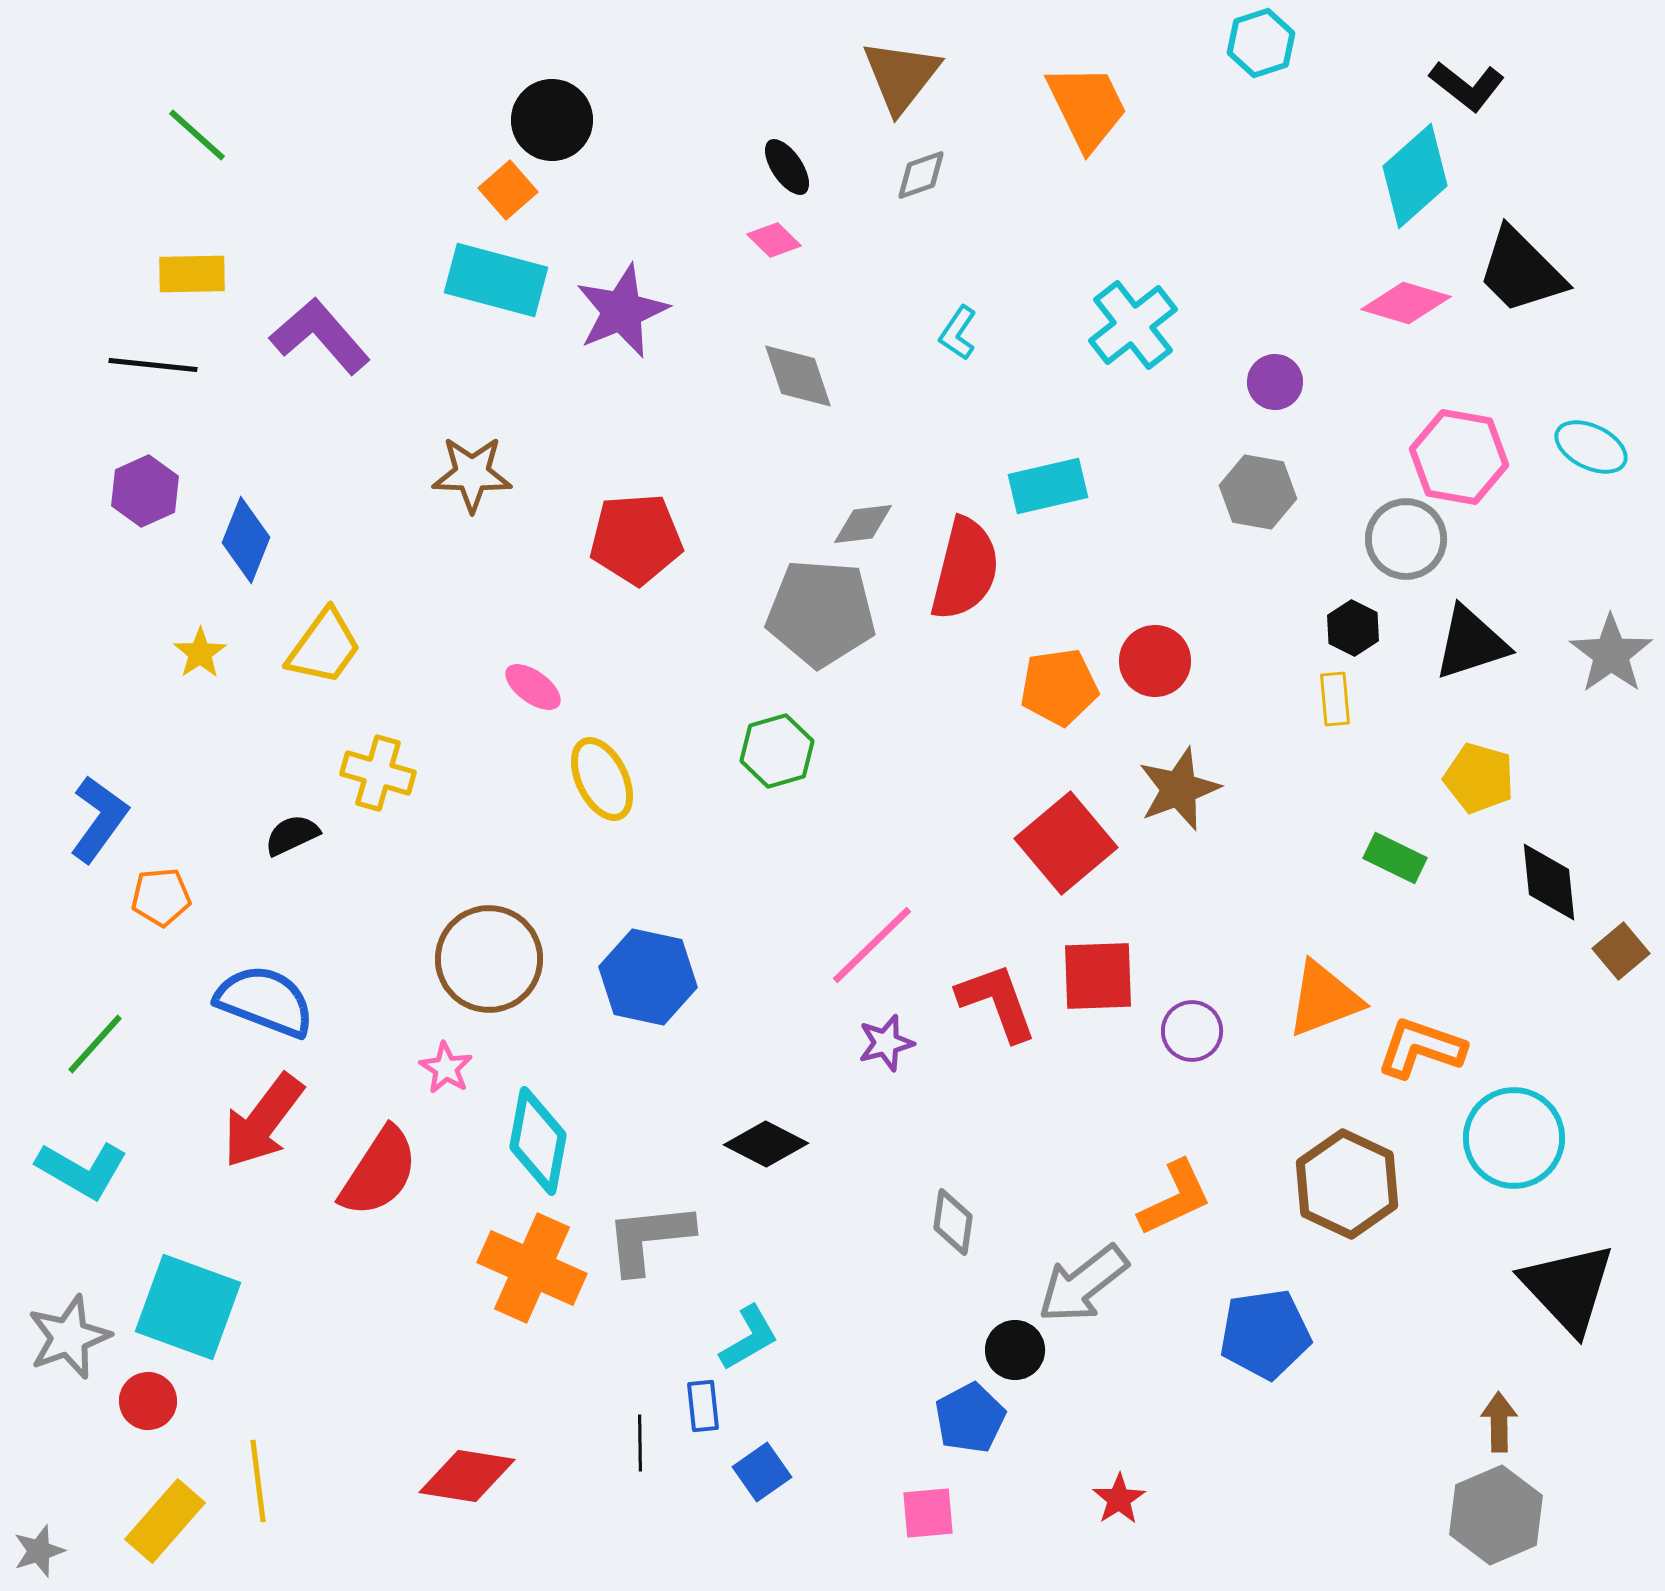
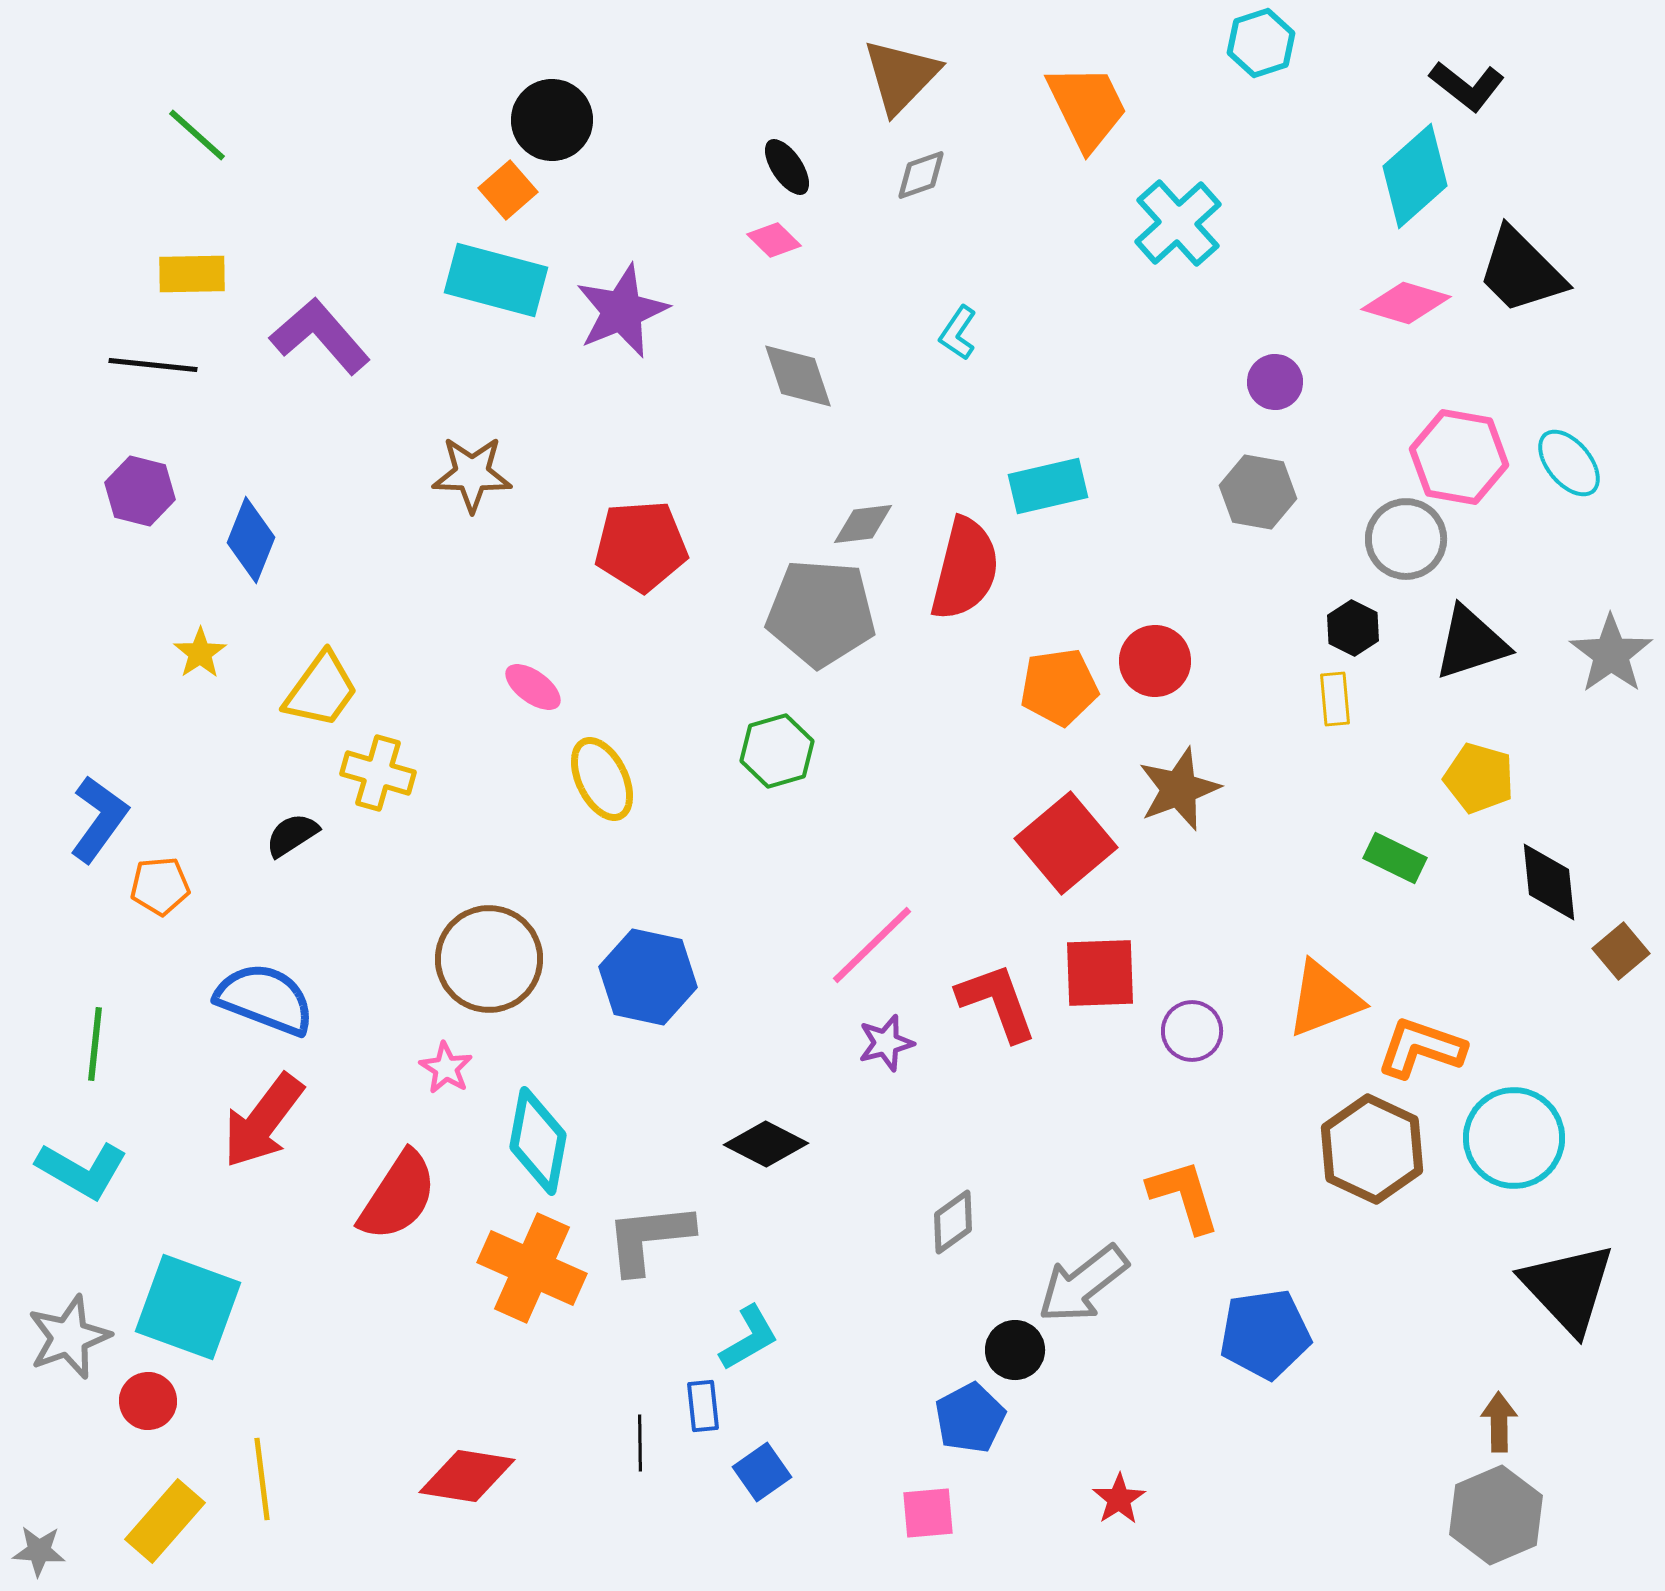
brown triangle at (901, 76): rotated 6 degrees clockwise
cyan cross at (1133, 325): moved 45 px right, 102 px up; rotated 4 degrees counterclockwise
cyan ellipse at (1591, 447): moved 22 px left, 16 px down; rotated 24 degrees clockwise
purple hexagon at (145, 491): moved 5 px left; rotated 22 degrees counterclockwise
red pentagon at (636, 539): moved 5 px right, 7 px down
blue diamond at (246, 540): moved 5 px right
yellow trapezoid at (324, 647): moved 3 px left, 43 px down
black semicircle at (292, 835): rotated 8 degrees counterclockwise
orange pentagon at (161, 897): moved 1 px left, 11 px up
red square at (1098, 976): moved 2 px right, 3 px up
blue semicircle at (265, 1001): moved 2 px up
green line at (95, 1044): rotated 36 degrees counterclockwise
red semicircle at (379, 1172): moved 19 px right, 24 px down
brown hexagon at (1347, 1184): moved 25 px right, 35 px up
orange L-shape at (1175, 1198): moved 9 px right, 2 px up; rotated 82 degrees counterclockwise
gray diamond at (953, 1222): rotated 46 degrees clockwise
yellow line at (258, 1481): moved 4 px right, 2 px up
gray star at (39, 1551): rotated 22 degrees clockwise
